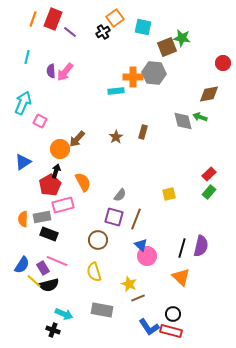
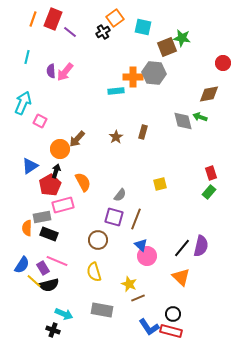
blue triangle at (23, 162): moved 7 px right, 4 px down
red rectangle at (209, 174): moved 2 px right, 1 px up; rotated 64 degrees counterclockwise
yellow square at (169, 194): moved 9 px left, 10 px up
orange semicircle at (23, 219): moved 4 px right, 9 px down
black line at (182, 248): rotated 24 degrees clockwise
